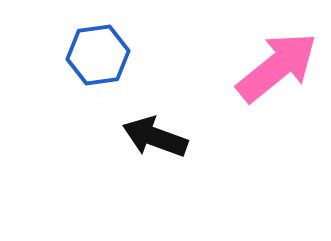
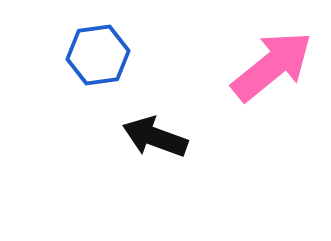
pink arrow: moved 5 px left, 1 px up
